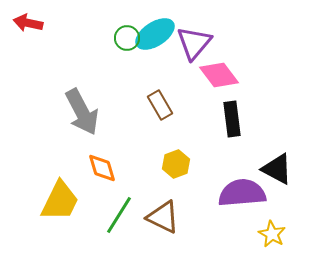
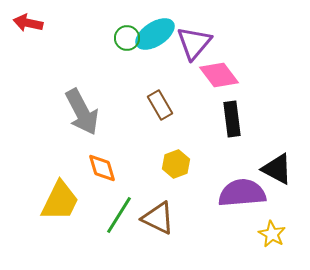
brown triangle: moved 5 px left, 1 px down
